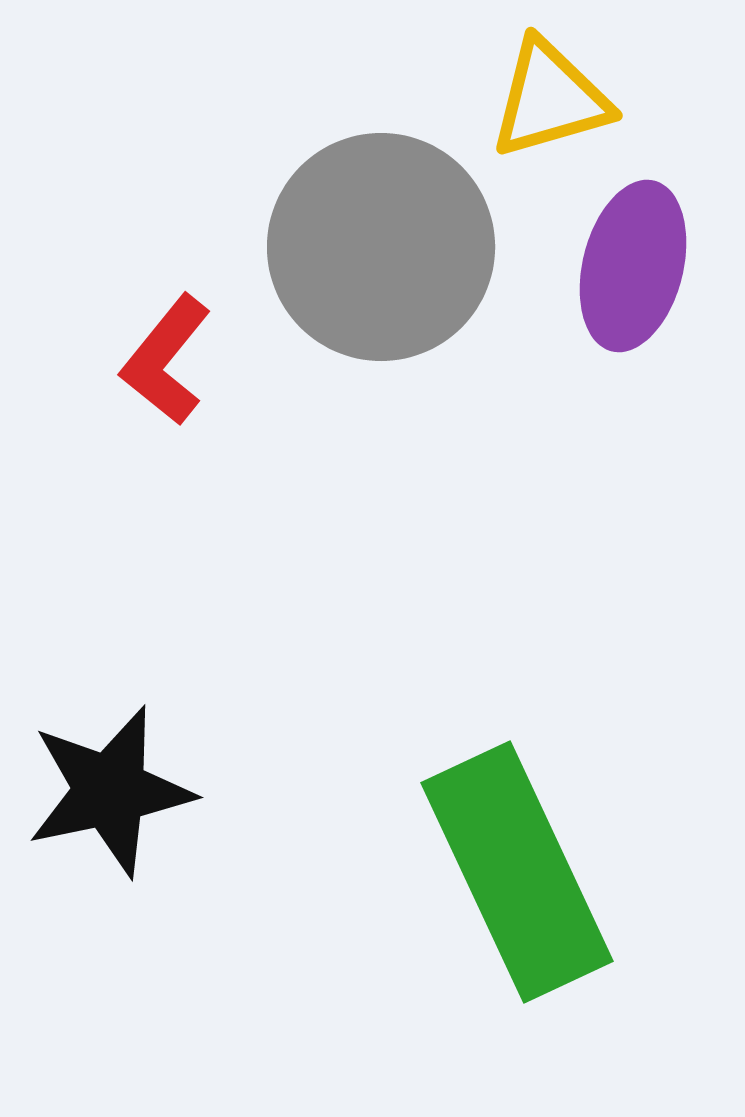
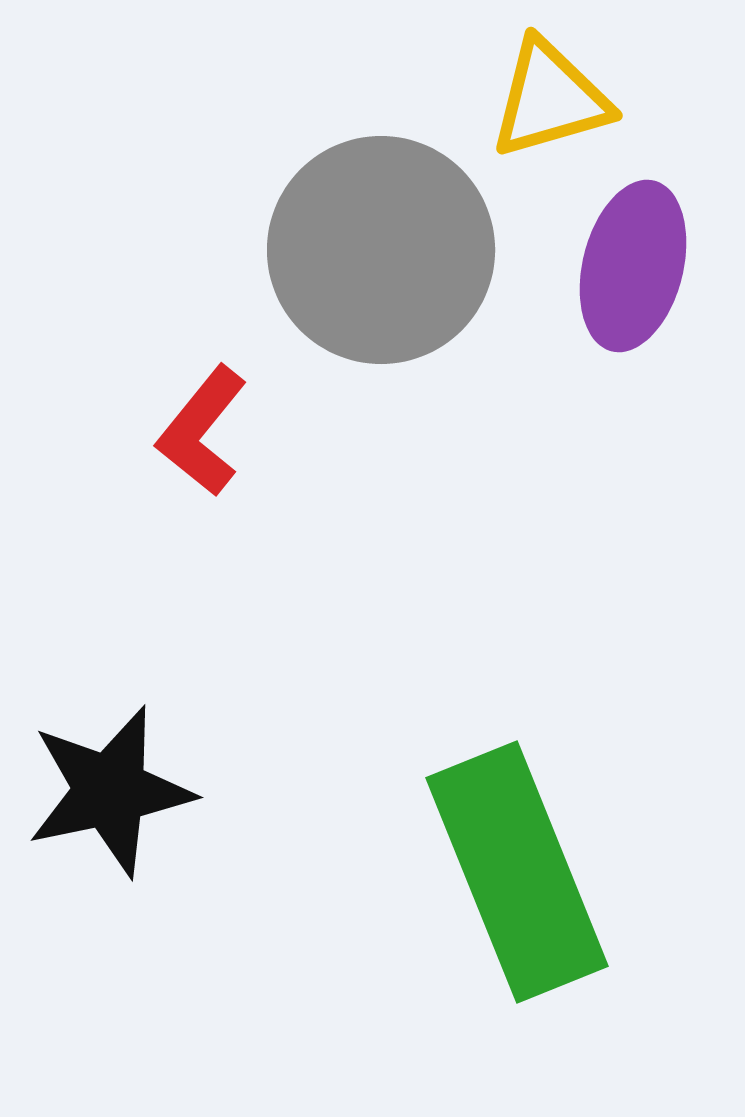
gray circle: moved 3 px down
red L-shape: moved 36 px right, 71 px down
green rectangle: rotated 3 degrees clockwise
